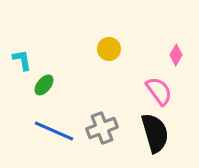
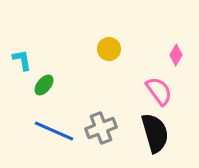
gray cross: moved 1 px left
